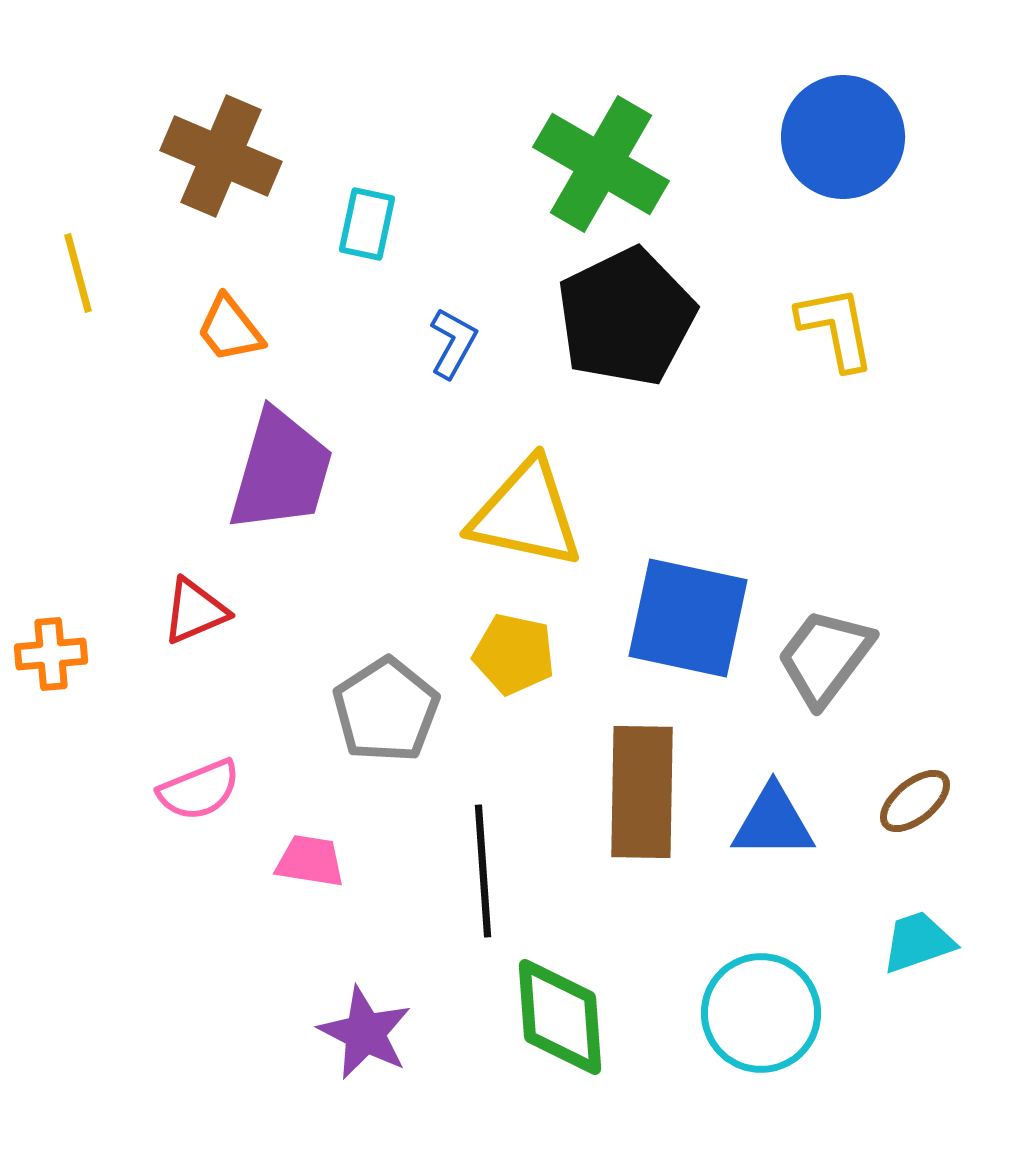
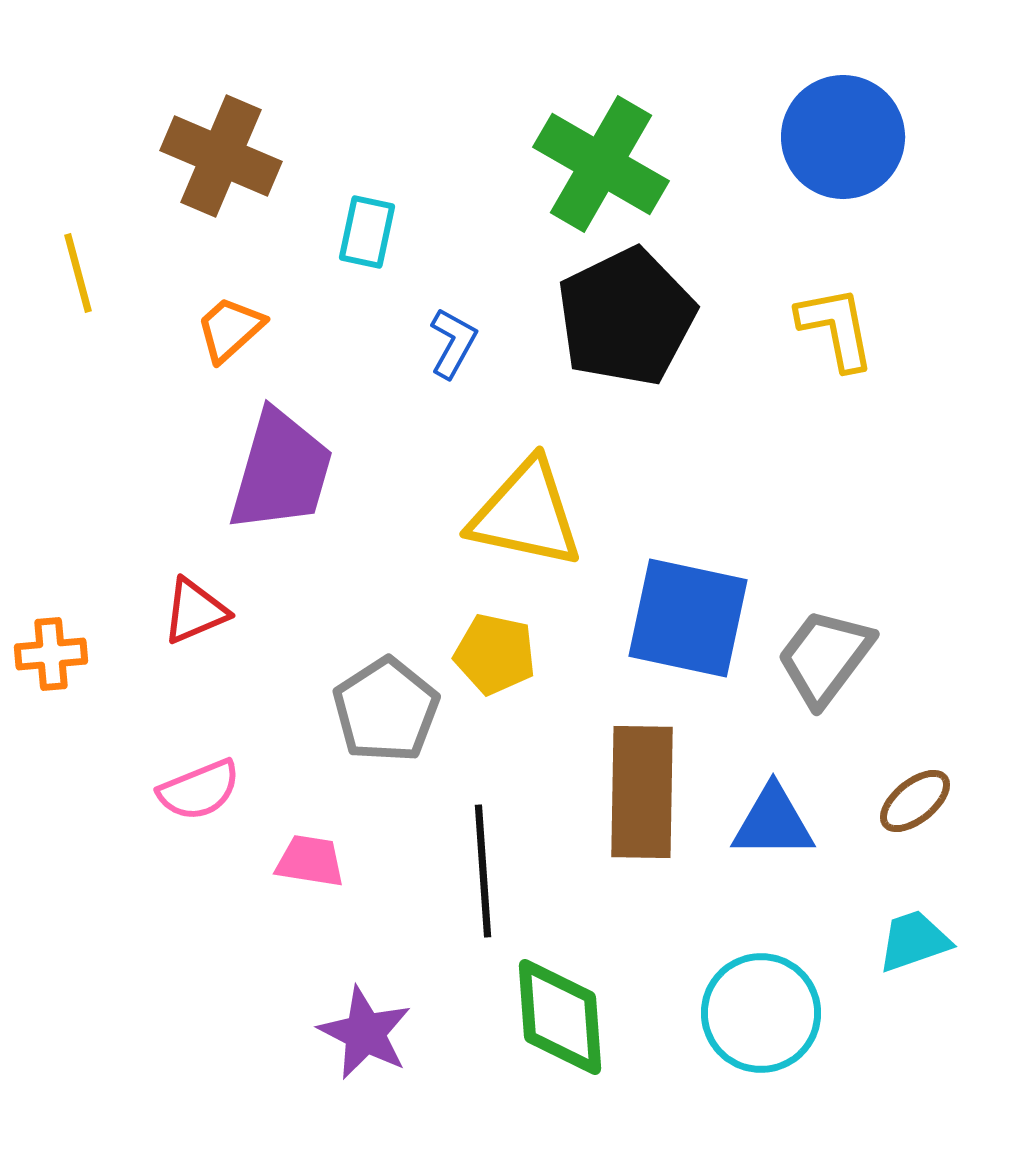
cyan rectangle: moved 8 px down
orange trapezoid: rotated 86 degrees clockwise
yellow pentagon: moved 19 px left
cyan trapezoid: moved 4 px left, 1 px up
